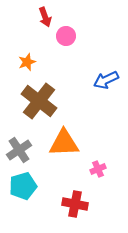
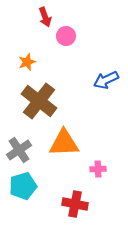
pink cross: rotated 21 degrees clockwise
